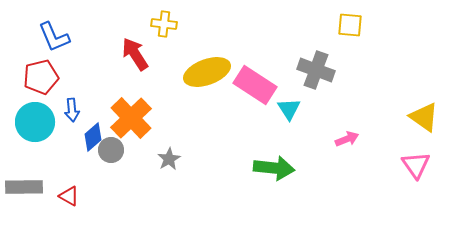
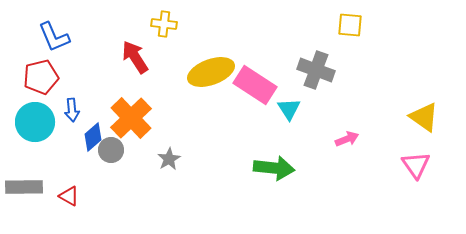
red arrow: moved 3 px down
yellow ellipse: moved 4 px right
